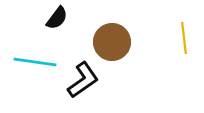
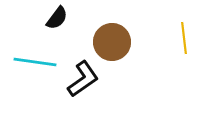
black L-shape: moved 1 px up
